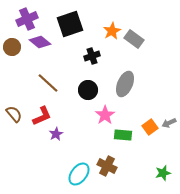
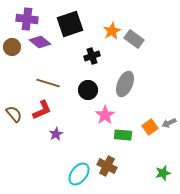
purple cross: rotated 30 degrees clockwise
brown line: rotated 25 degrees counterclockwise
red L-shape: moved 6 px up
